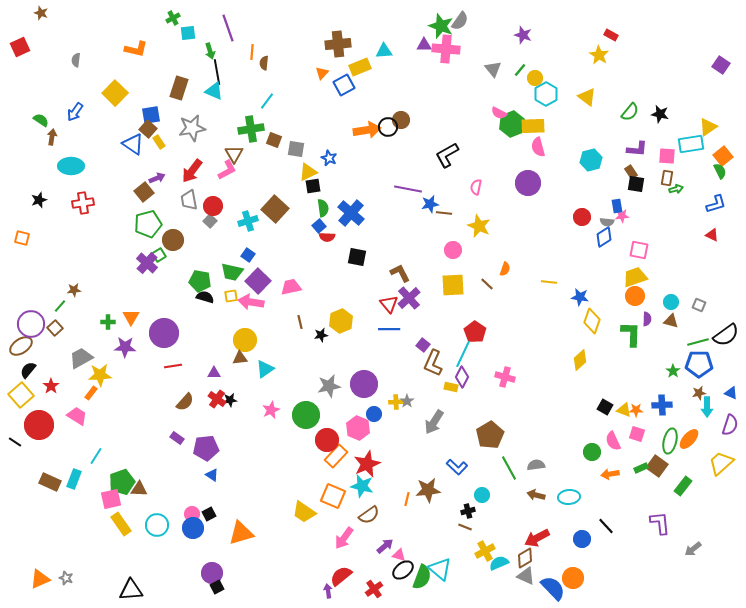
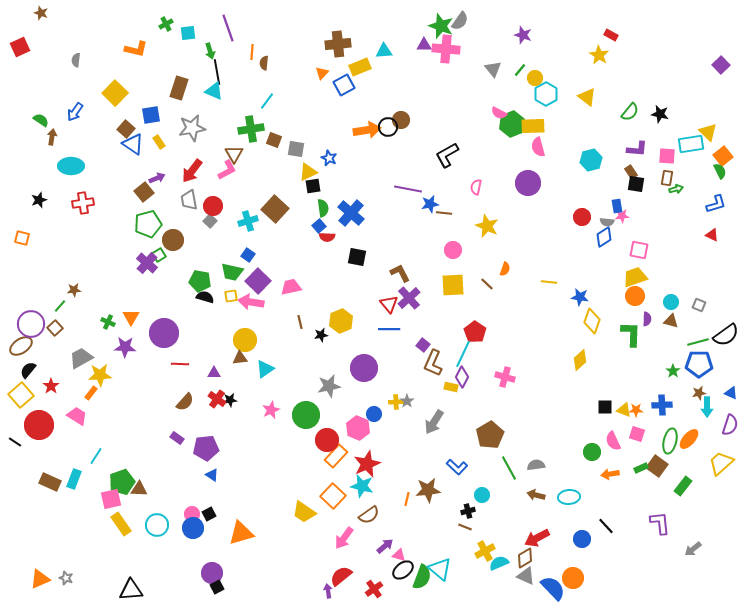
green cross at (173, 18): moved 7 px left, 6 px down
purple square at (721, 65): rotated 12 degrees clockwise
yellow triangle at (708, 127): moved 5 px down; rotated 42 degrees counterclockwise
brown square at (148, 129): moved 22 px left
yellow star at (479, 226): moved 8 px right
green cross at (108, 322): rotated 24 degrees clockwise
red line at (173, 366): moved 7 px right, 2 px up; rotated 12 degrees clockwise
purple circle at (364, 384): moved 16 px up
black square at (605, 407): rotated 28 degrees counterclockwise
orange square at (333, 496): rotated 20 degrees clockwise
